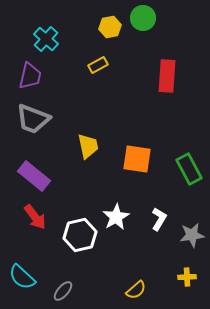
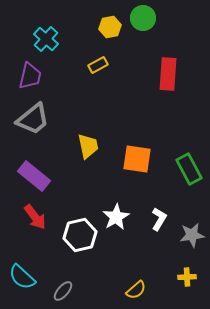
red rectangle: moved 1 px right, 2 px up
gray trapezoid: rotated 60 degrees counterclockwise
